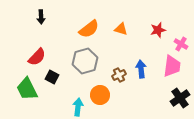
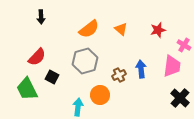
orange triangle: rotated 24 degrees clockwise
pink cross: moved 3 px right, 1 px down
black cross: rotated 12 degrees counterclockwise
